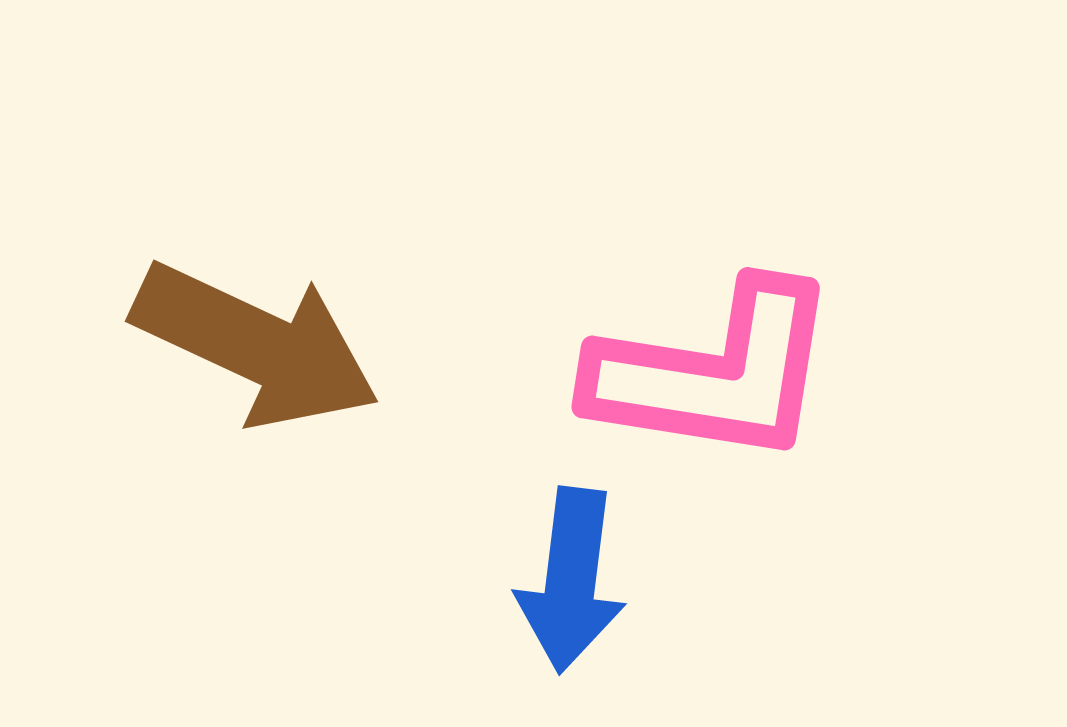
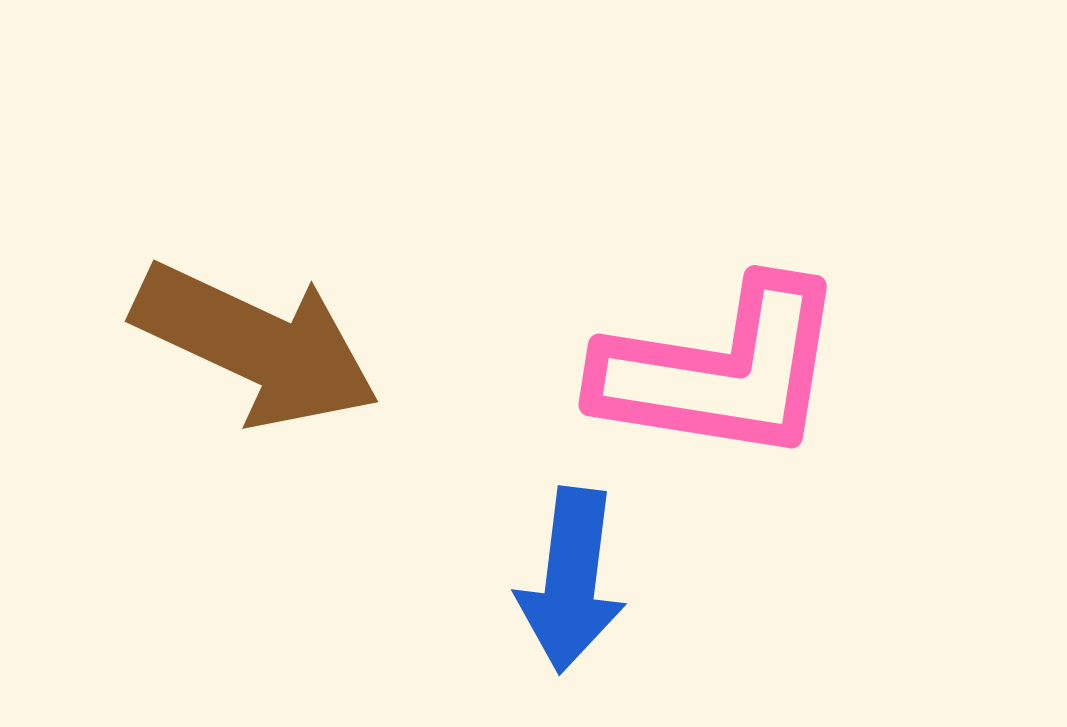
pink L-shape: moved 7 px right, 2 px up
